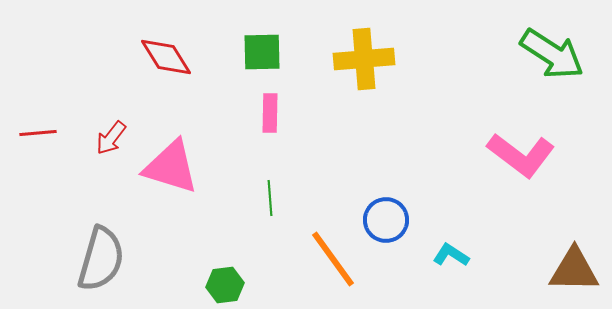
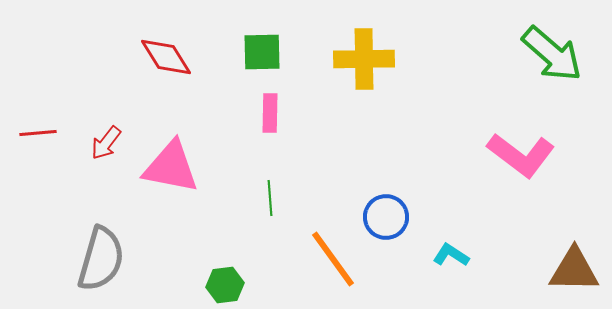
green arrow: rotated 8 degrees clockwise
yellow cross: rotated 4 degrees clockwise
red arrow: moved 5 px left, 5 px down
pink triangle: rotated 6 degrees counterclockwise
blue circle: moved 3 px up
